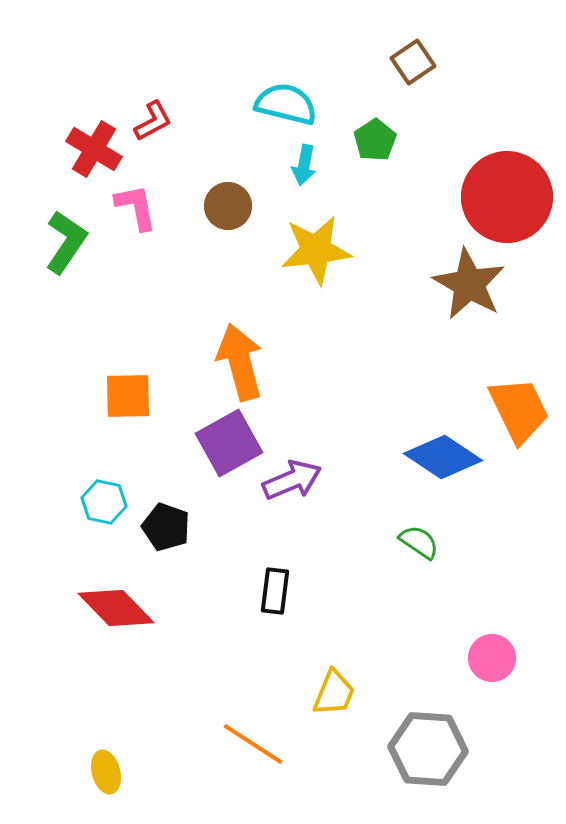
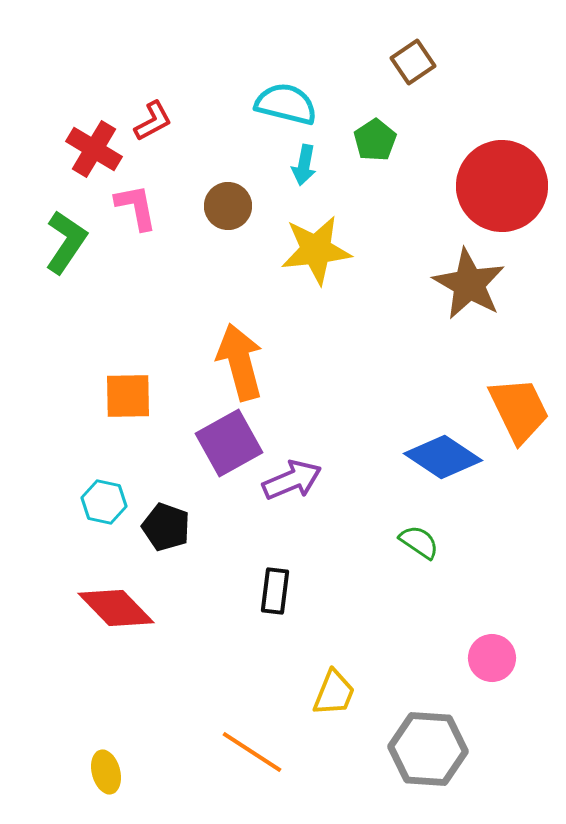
red circle: moved 5 px left, 11 px up
orange line: moved 1 px left, 8 px down
